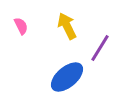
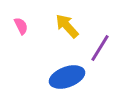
yellow arrow: rotated 16 degrees counterclockwise
blue ellipse: rotated 20 degrees clockwise
